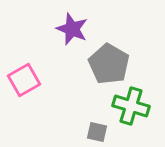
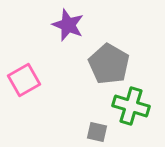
purple star: moved 4 px left, 4 px up
